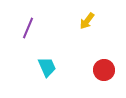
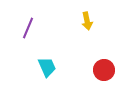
yellow arrow: rotated 48 degrees counterclockwise
